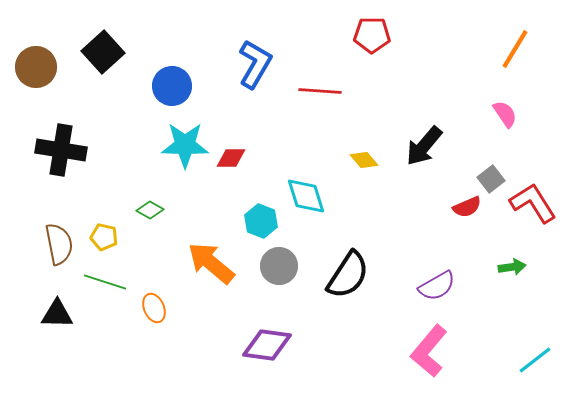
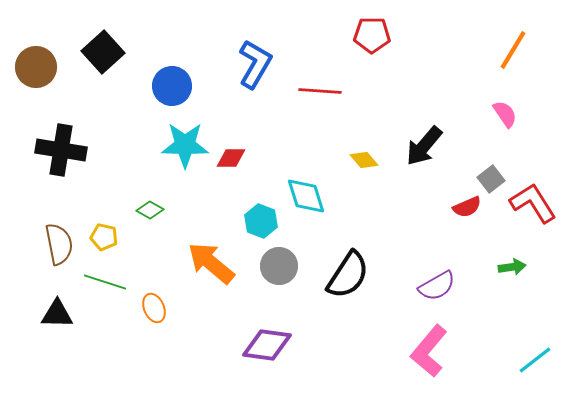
orange line: moved 2 px left, 1 px down
